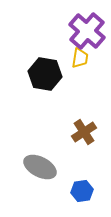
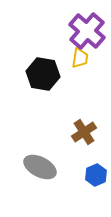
black hexagon: moved 2 px left
blue hexagon: moved 14 px right, 16 px up; rotated 15 degrees counterclockwise
